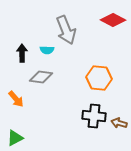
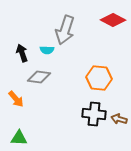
gray arrow: moved 1 px left; rotated 40 degrees clockwise
black arrow: rotated 18 degrees counterclockwise
gray diamond: moved 2 px left
black cross: moved 2 px up
brown arrow: moved 4 px up
green triangle: moved 4 px right; rotated 30 degrees clockwise
